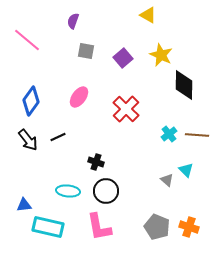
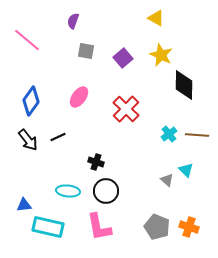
yellow triangle: moved 8 px right, 3 px down
